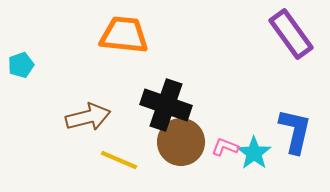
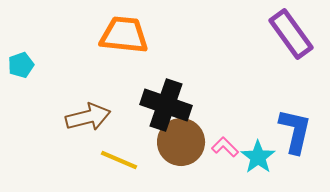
pink L-shape: rotated 24 degrees clockwise
cyan star: moved 4 px right, 4 px down
